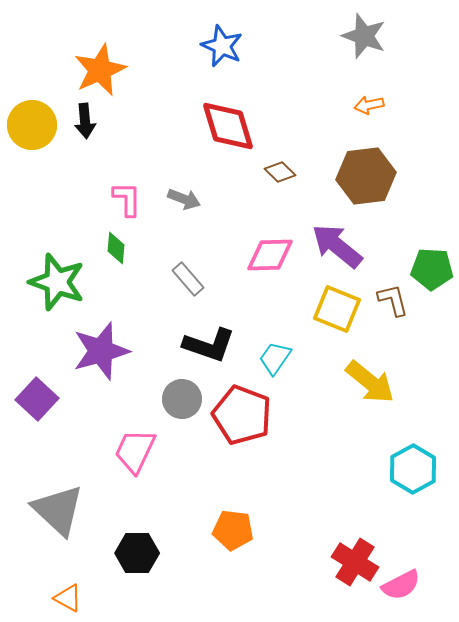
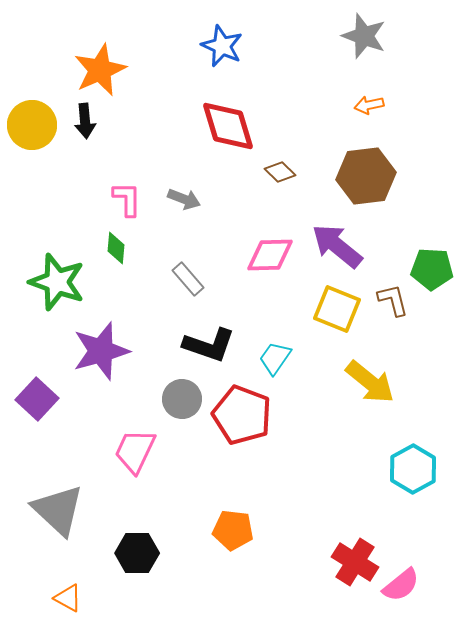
pink semicircle: rotated 12 degrees counterclockwise
